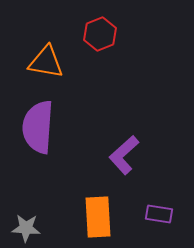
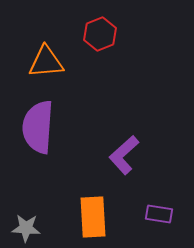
orange triangle: rotated 15 degrees counterclockwise
orange rectangle: moved 5 px left
